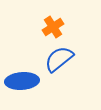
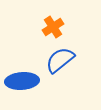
blue semicircle: moved 1 px right, 1 px down
